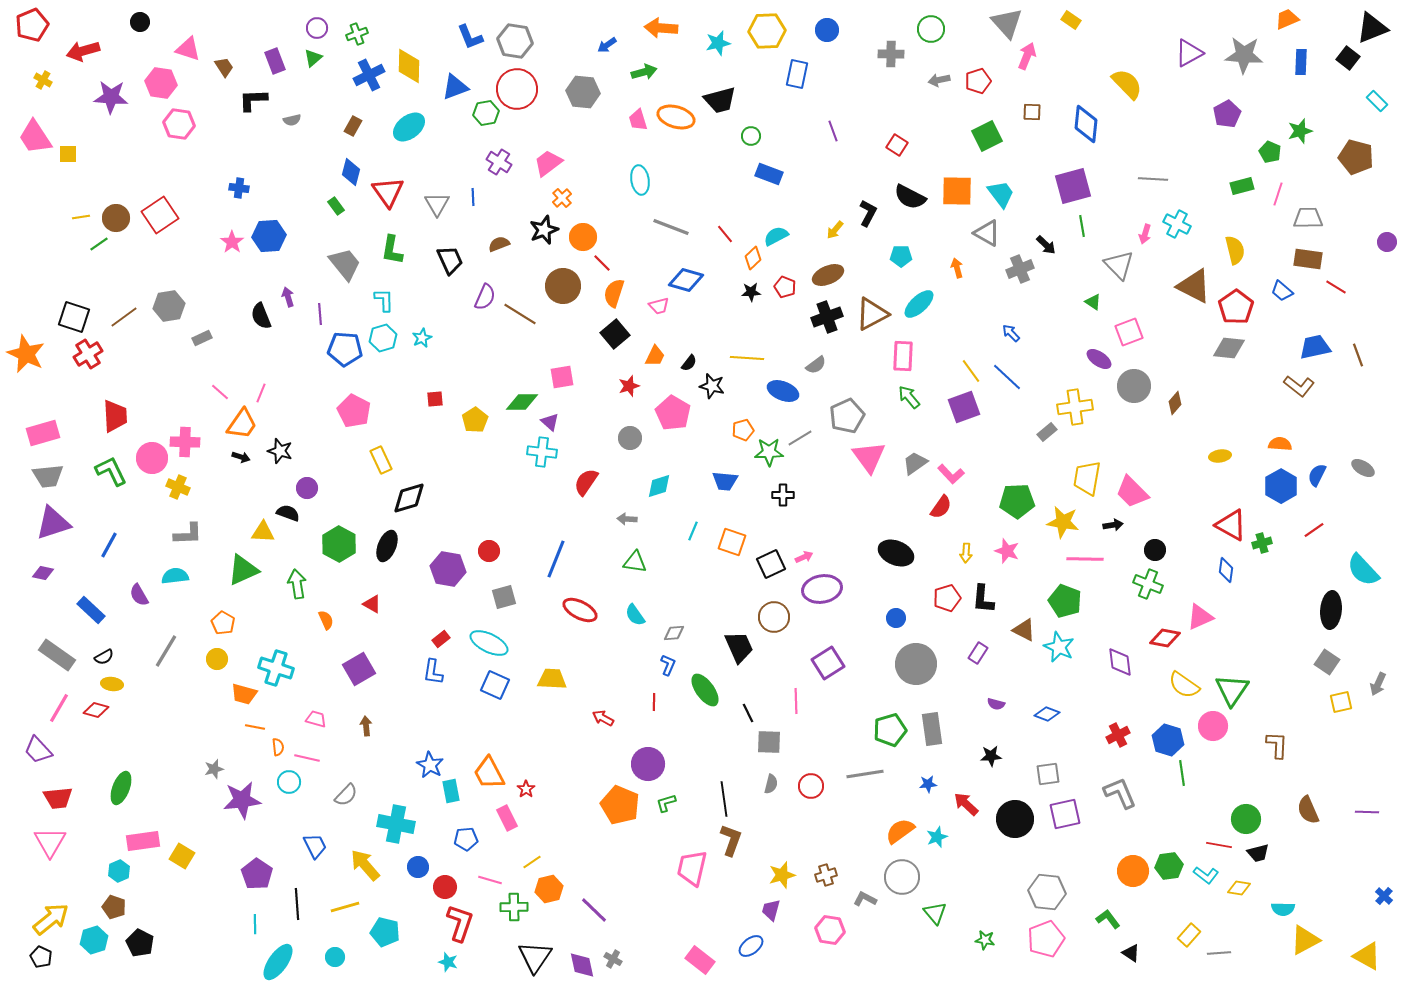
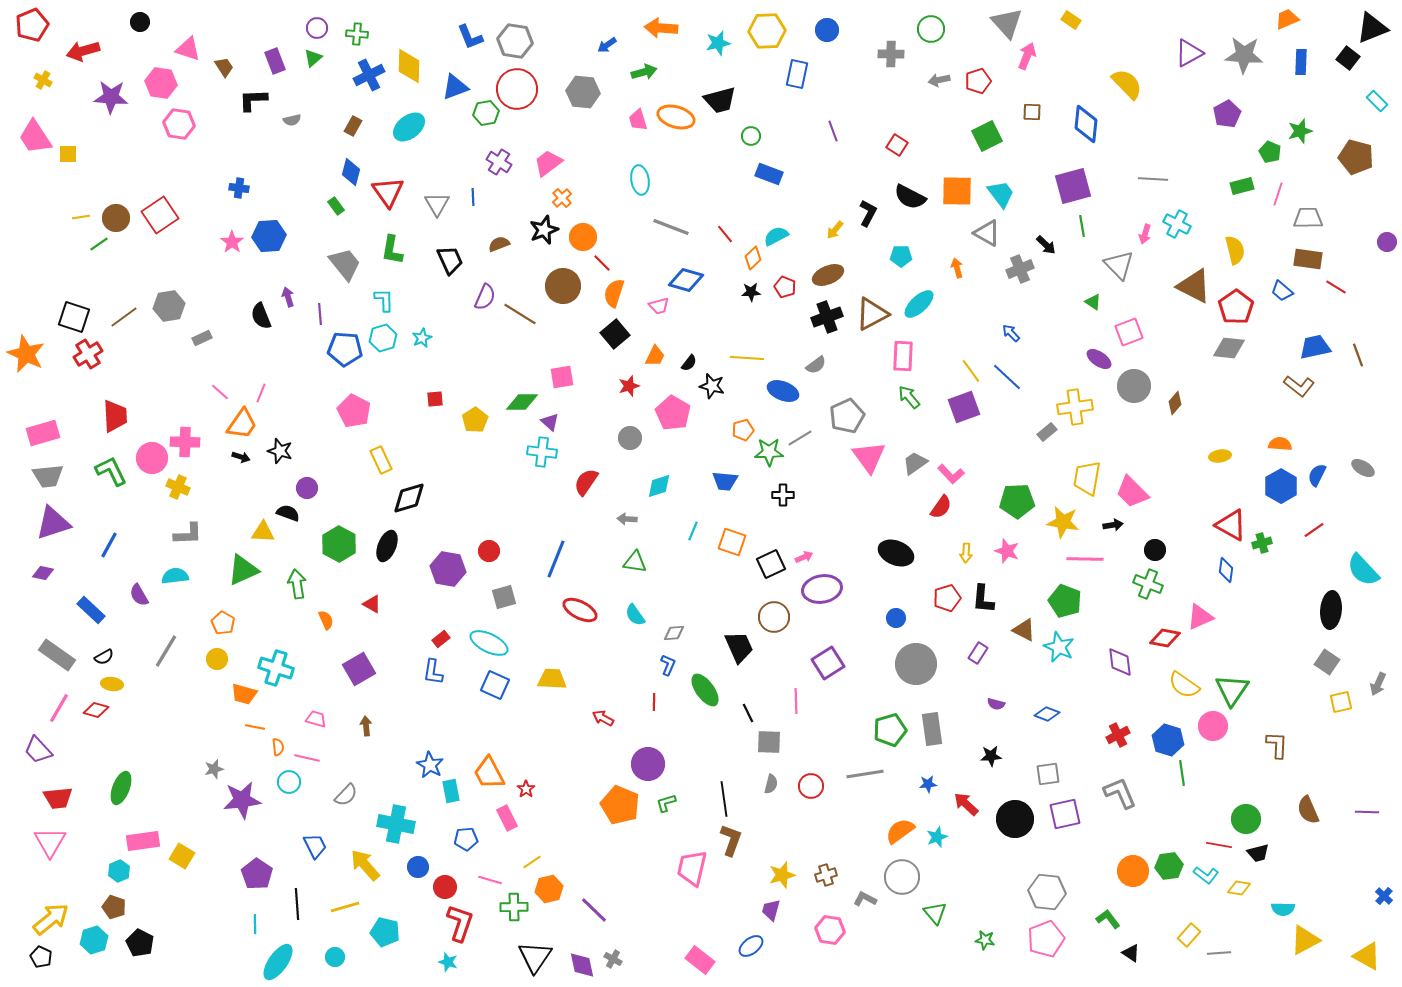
green cross at (357, 34): rotated 25 degrees clockwise
